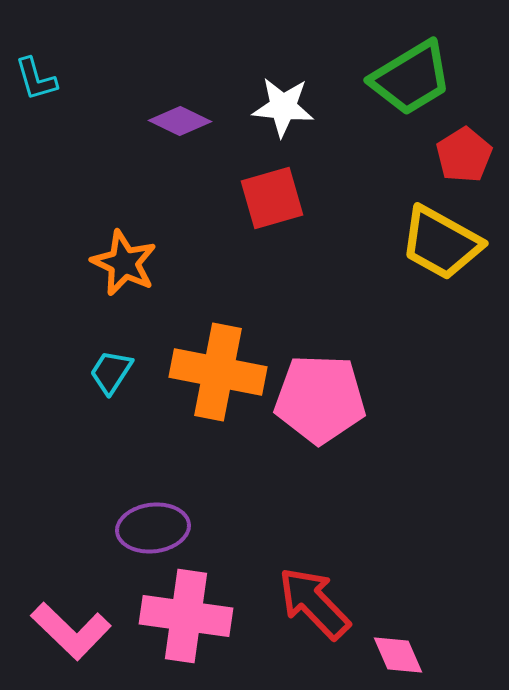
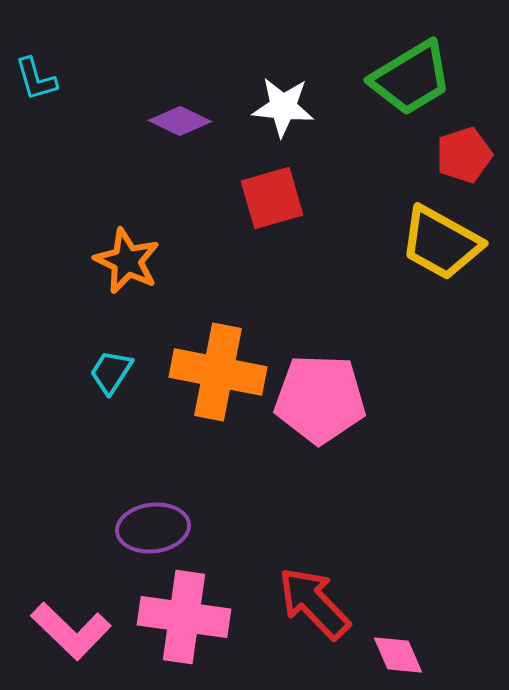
red pentagon: rotated 14 degrees clockwise
orange star: moved 3 px right, 2 px up
pink cross: moved 2 px left, 1 px down
